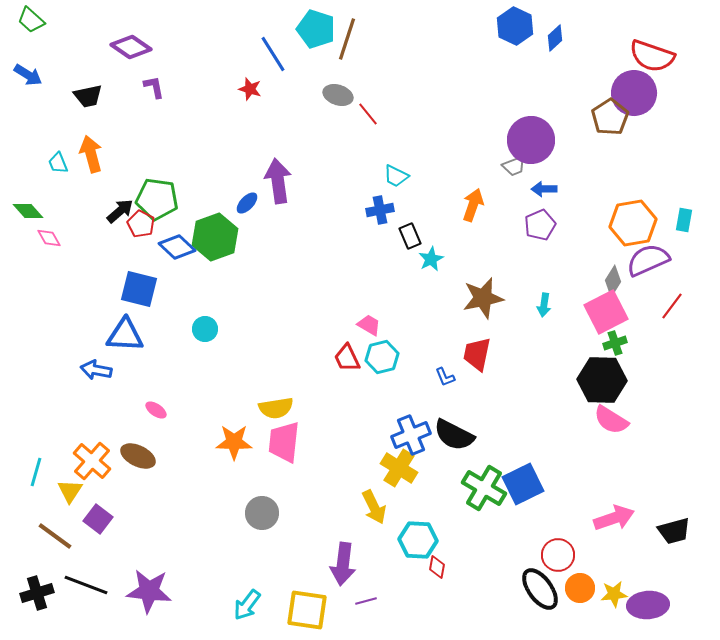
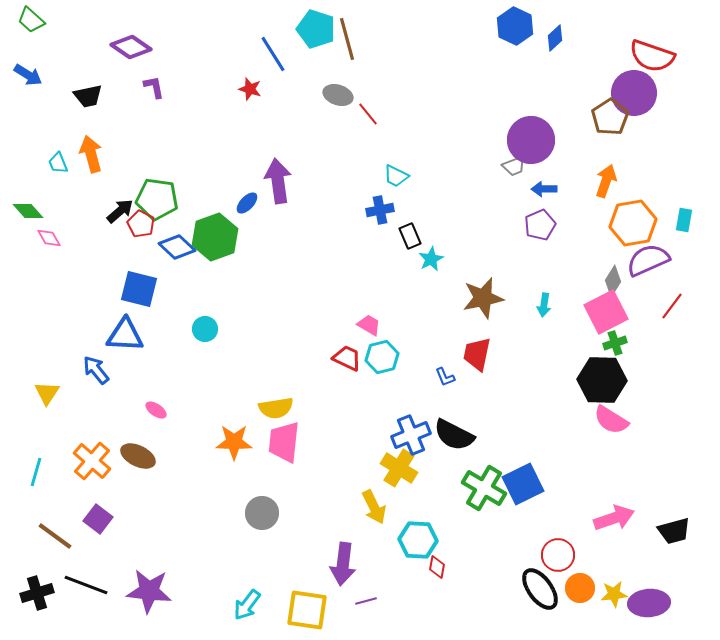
brown line at (347, 39): rotated 33 degrees counterclockwise
orange arrow at (473, 205): moved 133 px right, 24 px up
red trapezoid at (347, 358): rotated 140 degrees clockwise
blue arrow at (96, 370): rotated 40 degrees clockwise
yellow triangle at (70, 491): moved 23 px left, 98 px up
purple ellipse at (648, 605): moved 1 px right, 2 px up
